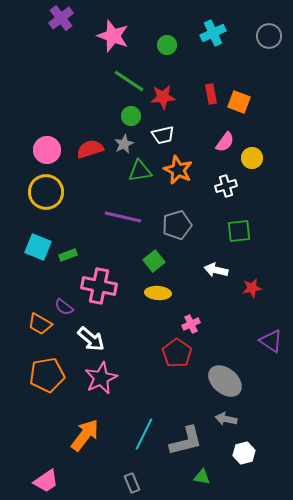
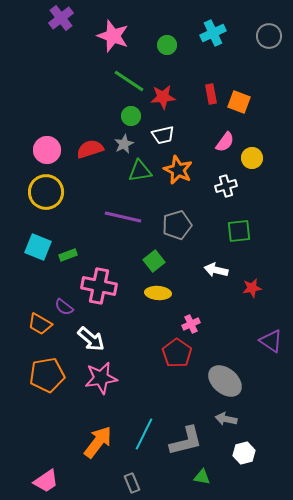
pink star at (101, 378): rotated 16 degrees clockwise
orange arrow at (85, 435): moved 13 px right, 7 px down
